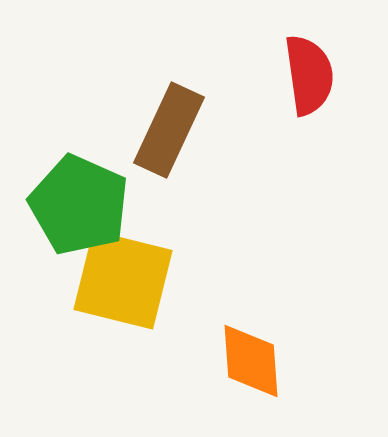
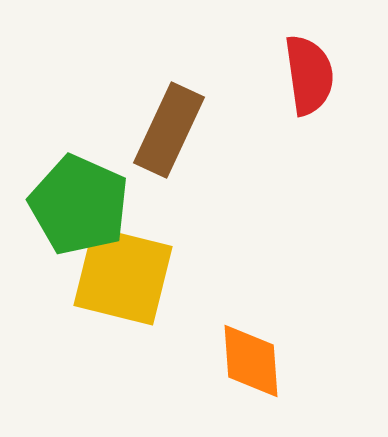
yellow square: moved 4 px up
